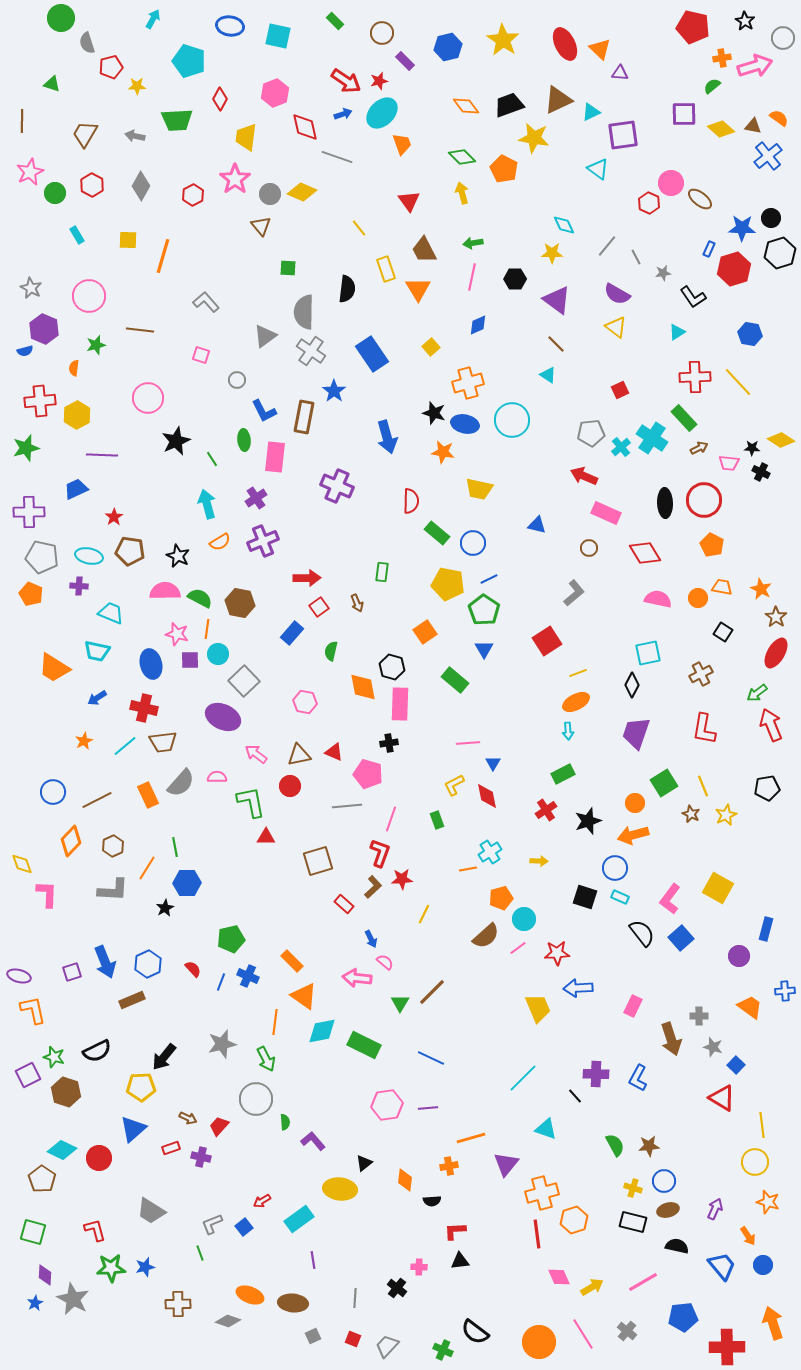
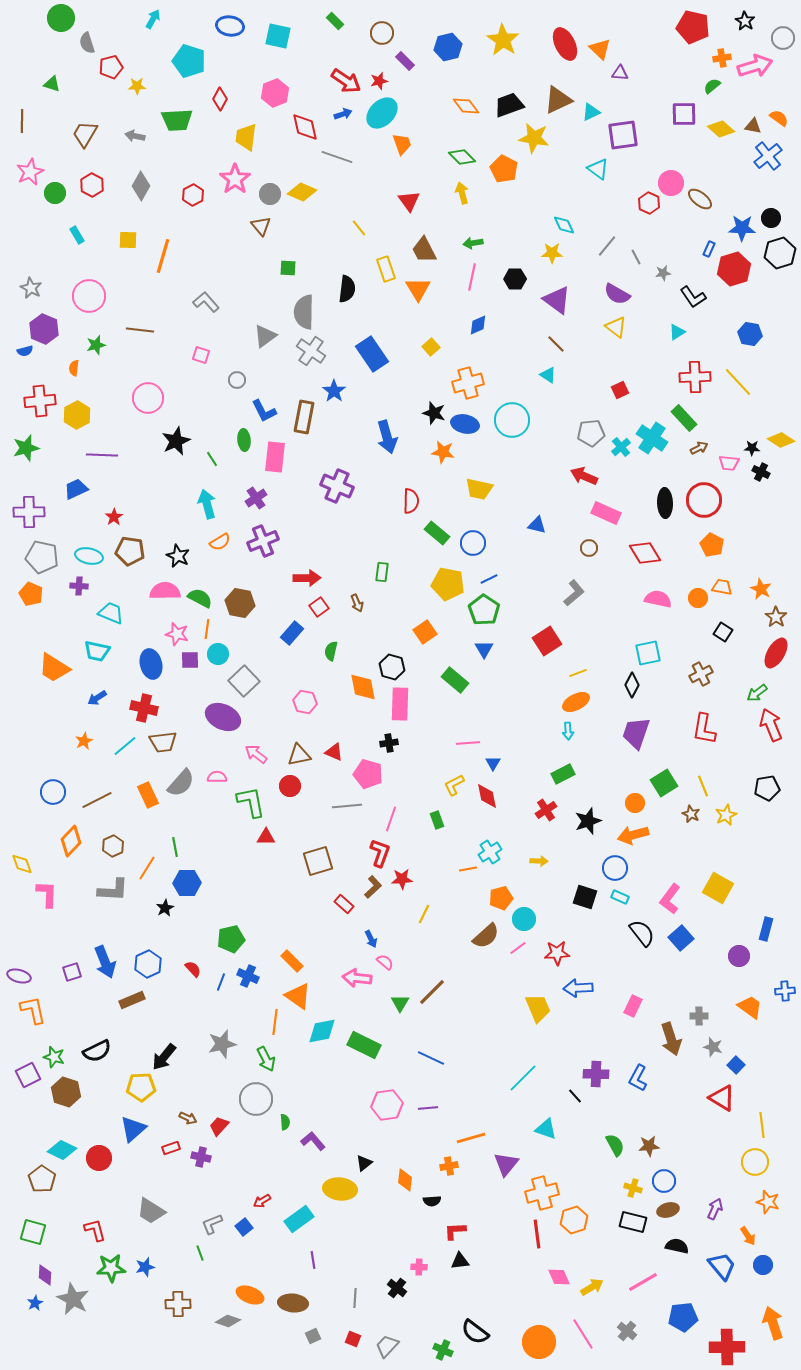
orange triangle at (304, 996): moved 6 px left
